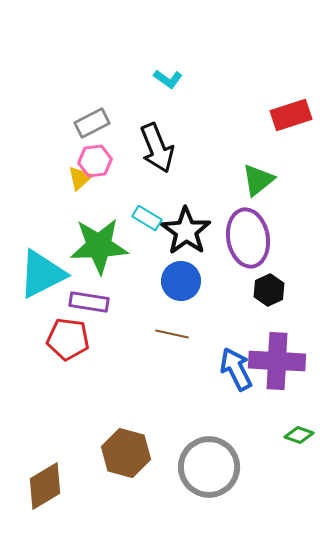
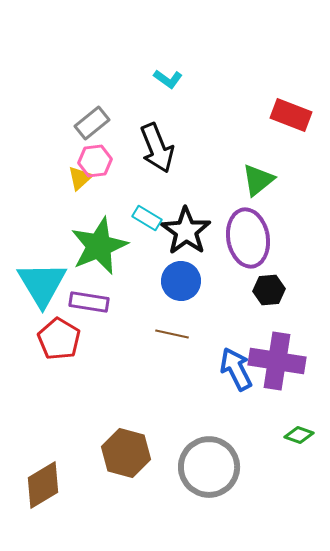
red rectangle: rotated 39 degrees clockwise
gray rectangle: rotated 12 degrees counterclockwise
green star: rotated 20 degrees counterclockwise
cyan triangle: moved 10 px down; rotated 34 degrees counterclockwise
black hexagon: rotated 20 degrees clockwise
red pentagon: moved 9 px left; rotated 24 degrees clockwise
purple cross: rotated 6 degrees clockwise
brown diamond: moved 2 px left, 1 px up
